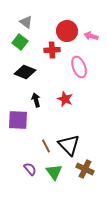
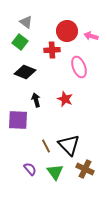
green triangle: moved 1 px right
